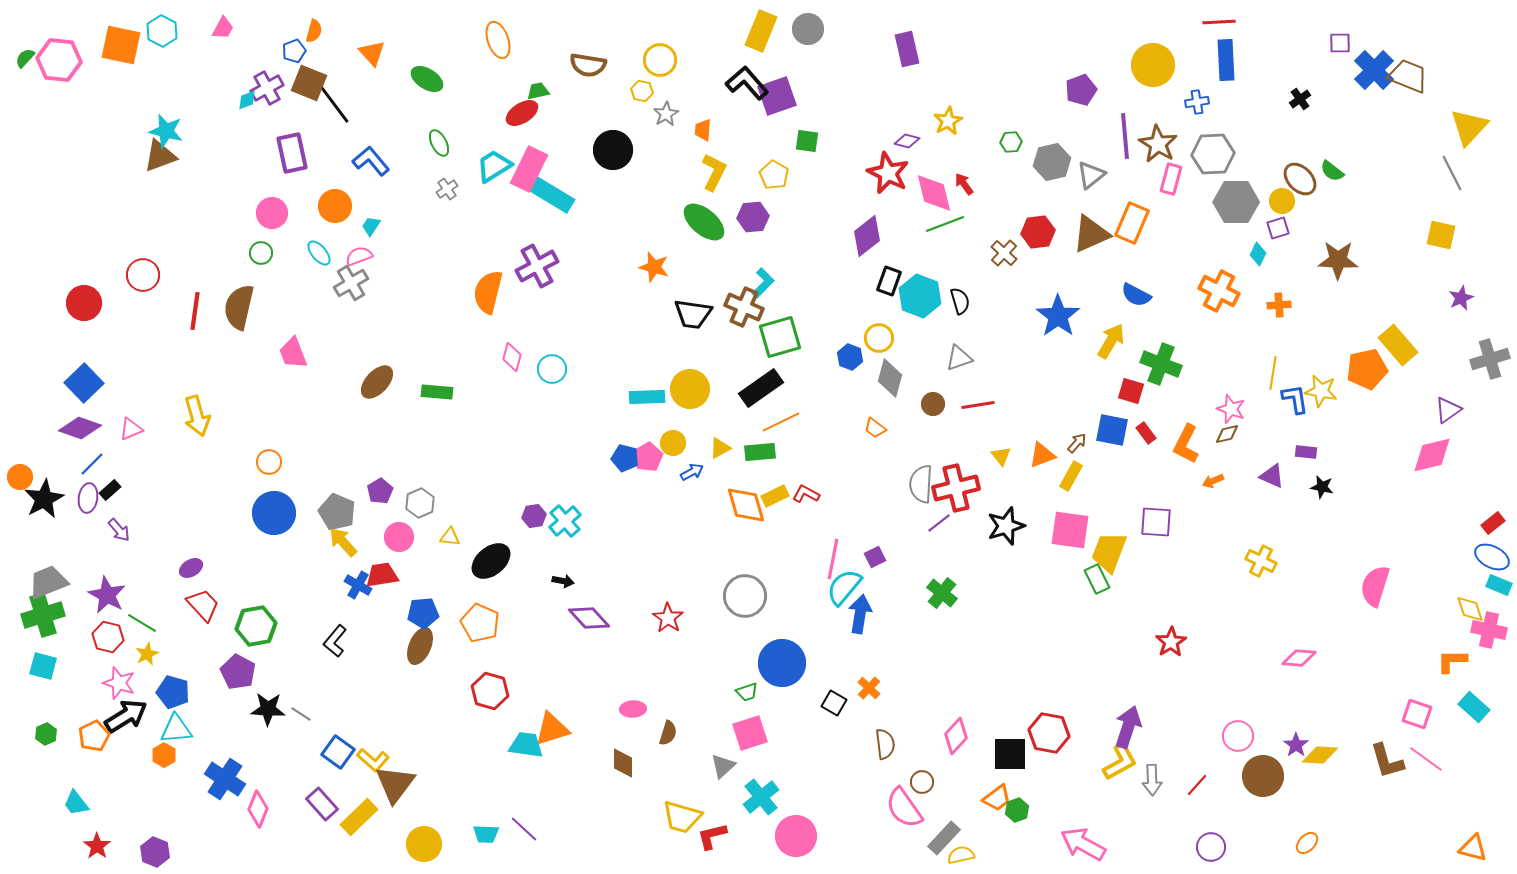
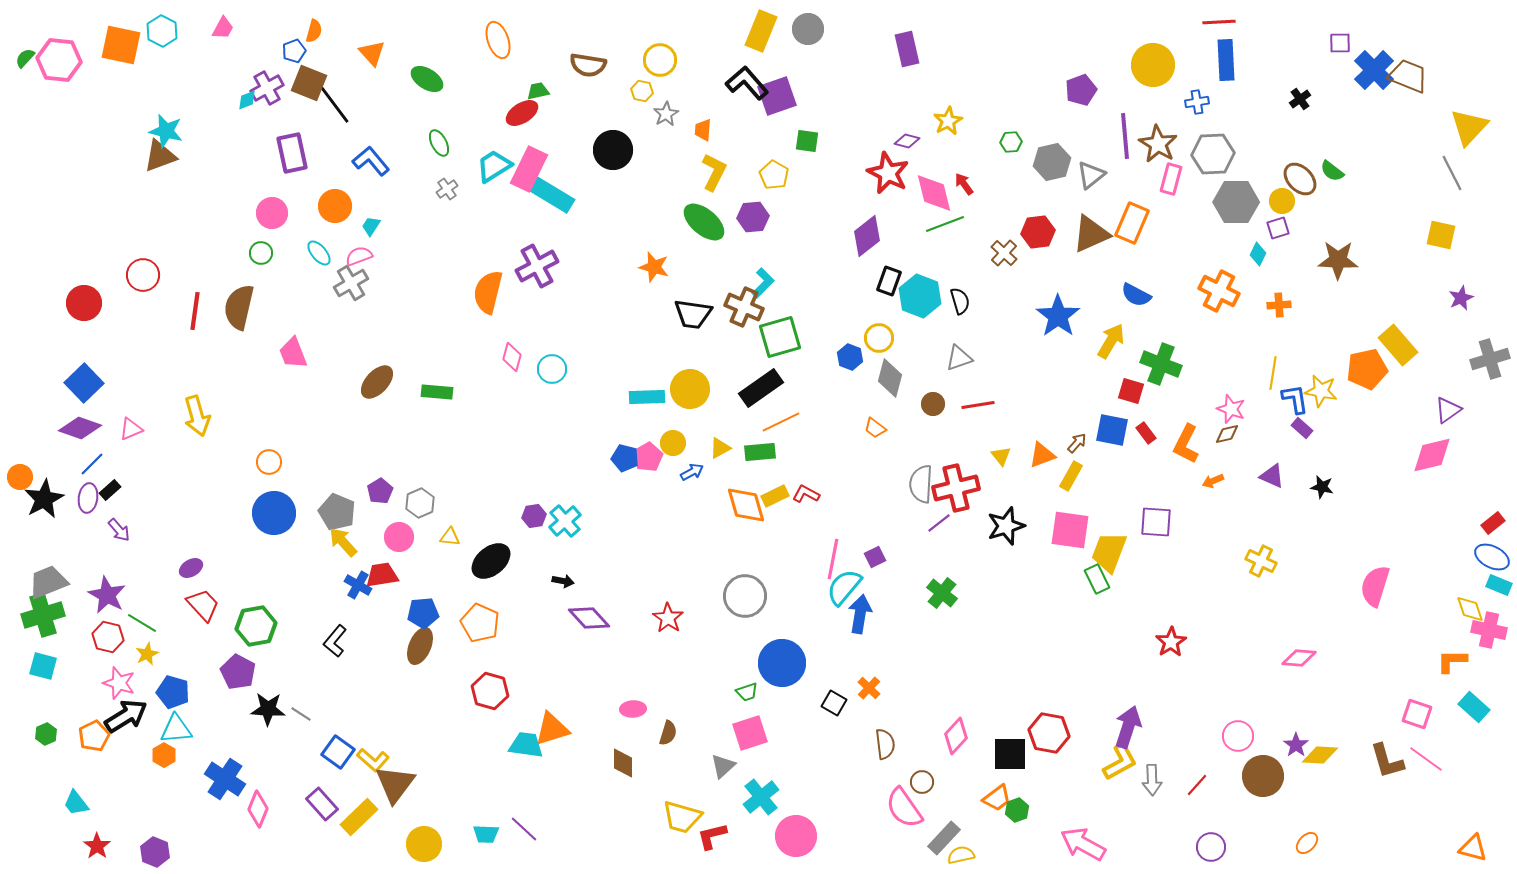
purple rectangle at (1306, 452): moved 4 px left, 24 px up; rotated 35 degrees clockwise
